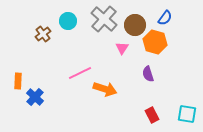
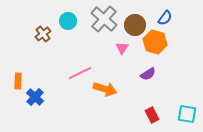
purple semicircle: rotated 105 degrees counterclockwise
